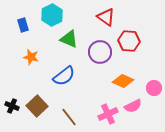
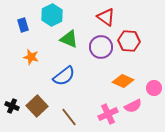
purple circle: moved 1 px right, 5 px up
